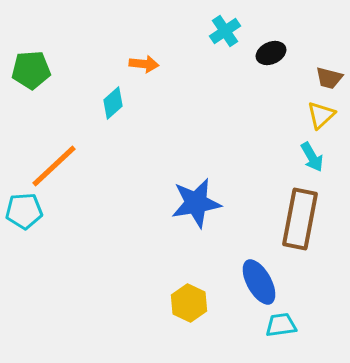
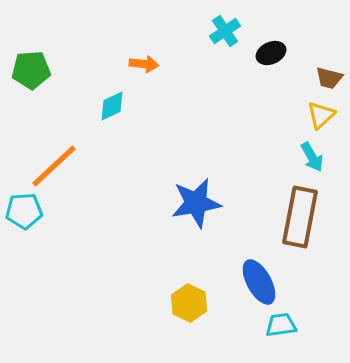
cyan diamond: moved 1 px left, 3 px down; rotated 16 degrees clockwise
brown rectangle: moved 2 px up
